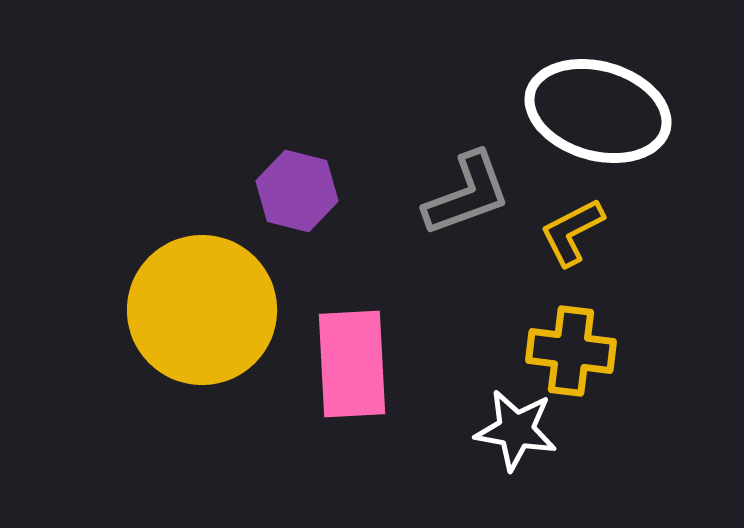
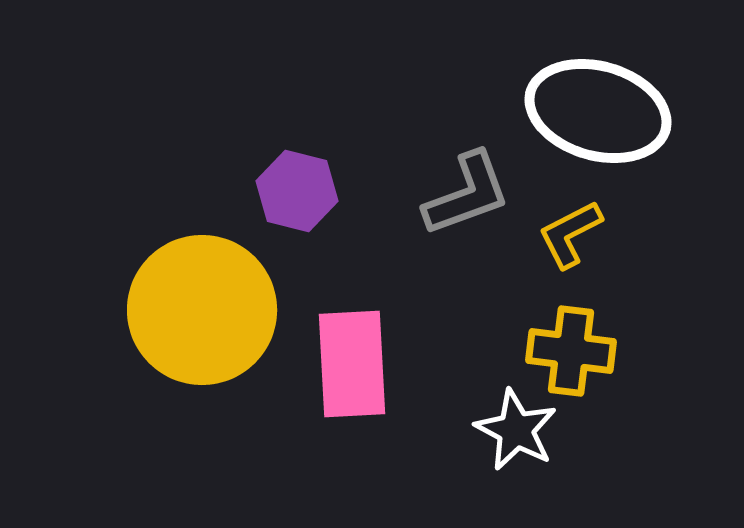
yellow L-shape: moved 2 px left, 2 px down
white star: rotated 18 degrees clockwise
